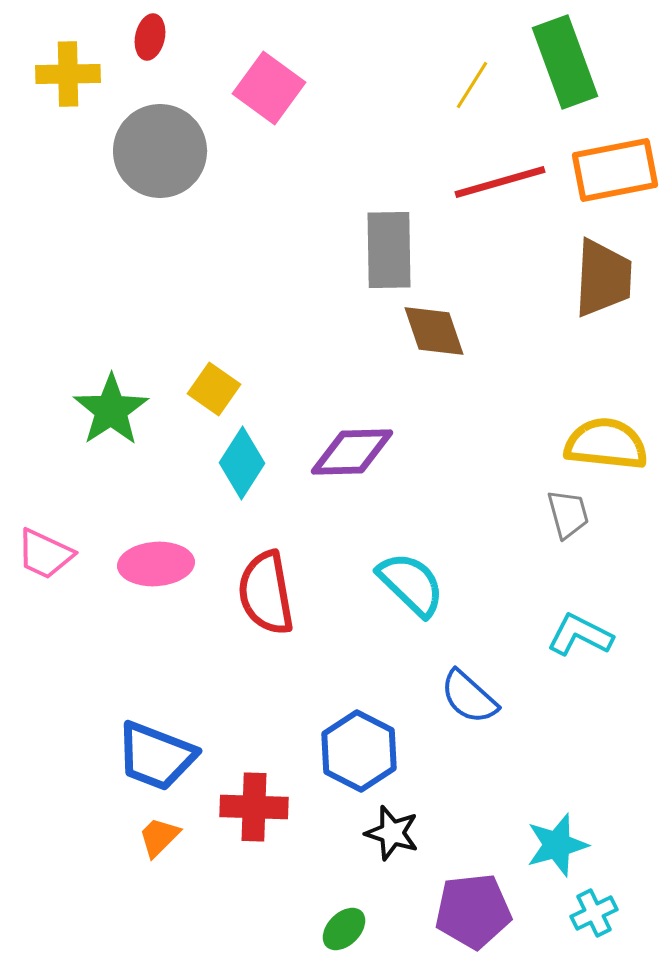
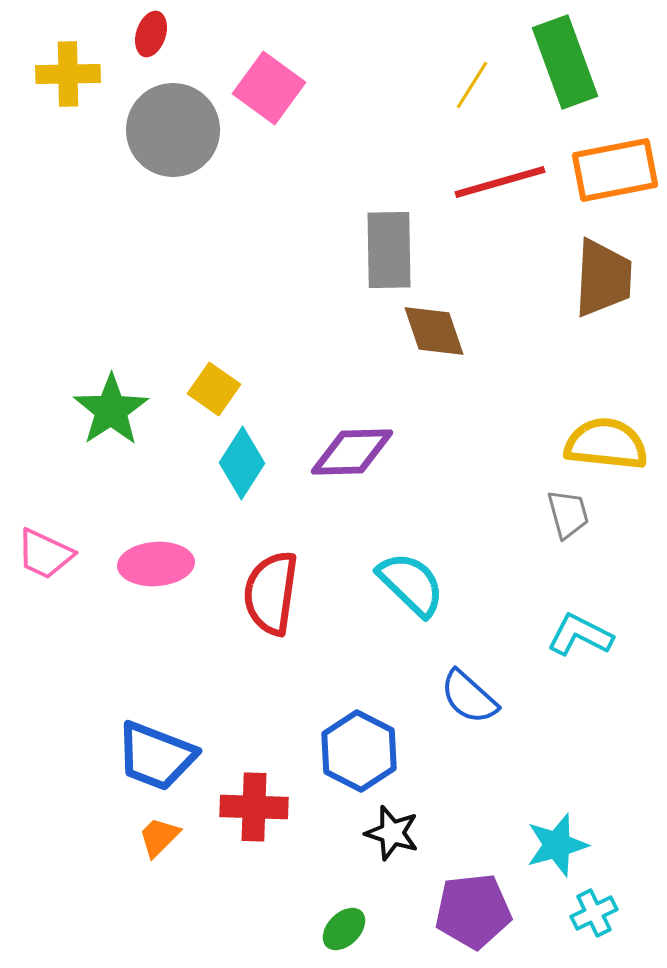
red ellipse: moved 1 px right, 3 px up; rotated 6 degrees clockwise
gray circle: moved 13 px right, 21 px up
red semicircle: moved 5 px right; rotated 18 degrees clockwise
